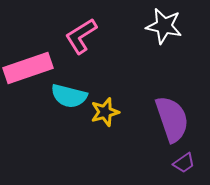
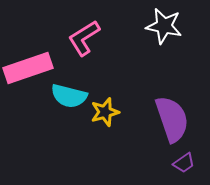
pink L-shape: moved 3 px right, 2 px down
